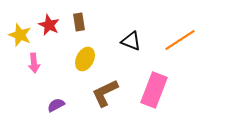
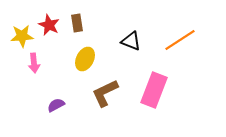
brown rectangle: moved 2 px left, 1 px down
yellow star: moved 2 px right, 1 px down; rotated 25 degrees counterclockwise
